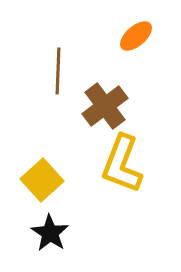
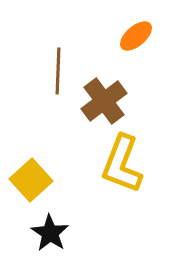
brown cross: moved 1 px left, 5 px up
yellow square: moved 11 px left
